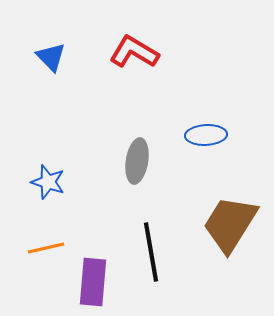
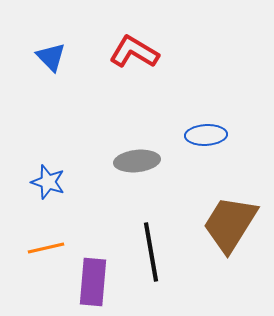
gray ellipse: rotated 75 degrees clockwise
